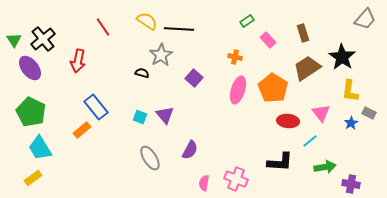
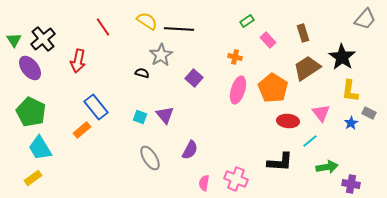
green arrow: moved 2 px right
